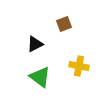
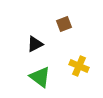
yellow cross: rotated 12 degrees clockwise
